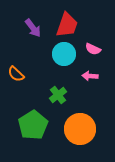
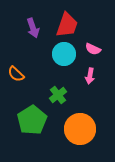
purple arrow: rotated 18 degrees clockwise
pink arrow: rotated 84 degrees counterclockwise
green pentagon: moved 1 px left, 5 px up
